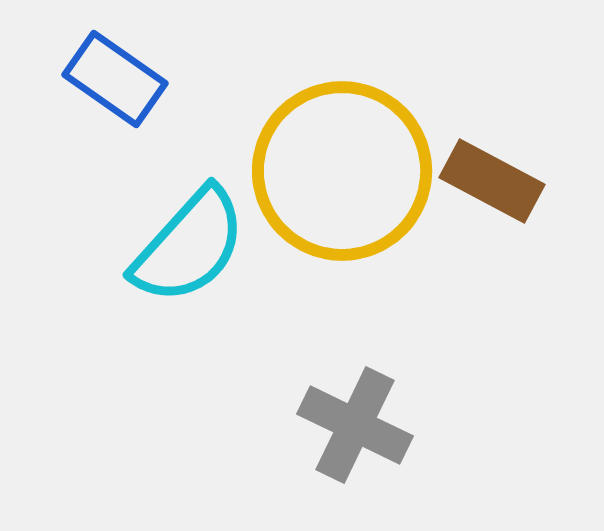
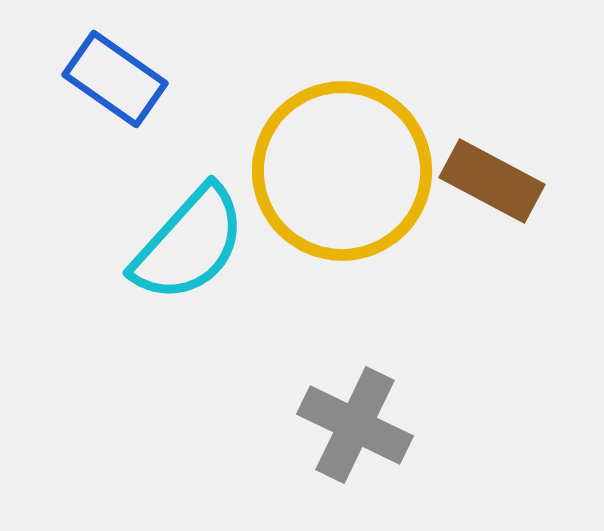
cyan semicircle: moved 2 px up
